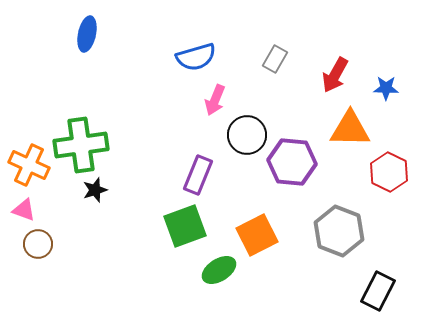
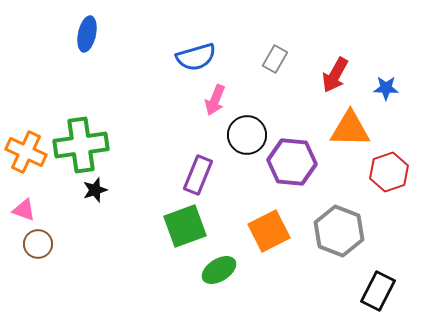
orange cross: moved 3 px left, 13 px up
red hexagon: rotated 15 degrees clockwise
orange square: moved 12 px right, 4 px up
